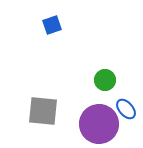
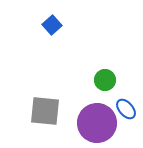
blue square: rotated 24 degrees counterclockwise
gray square: moved 2 px right
purple circle: moved 2 px left, 1 px up
